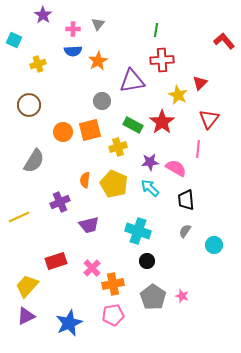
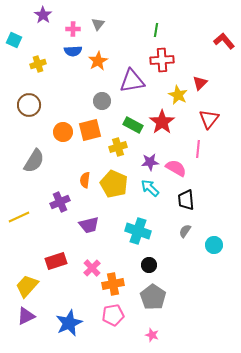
black circle at (147, 261): moved 2 px right, 4 px down
pink star at (182, 296): moved 30 px left, 39 px down
